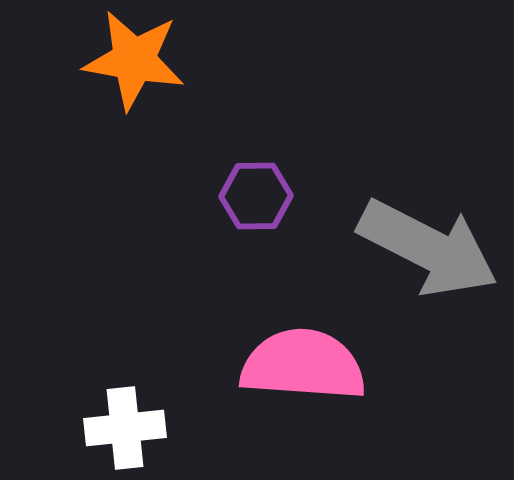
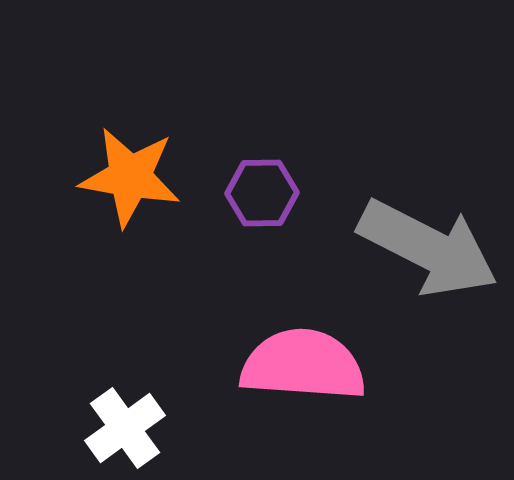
orange star: moved 4 px left, 117 px down
purple hexagon: moved 6 px right, 3 px up
white cross: rotated 30 degrees counterclockwise
